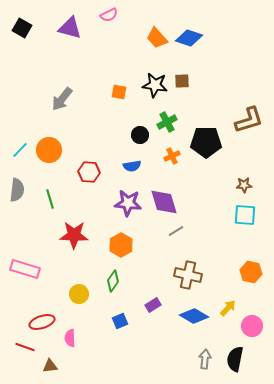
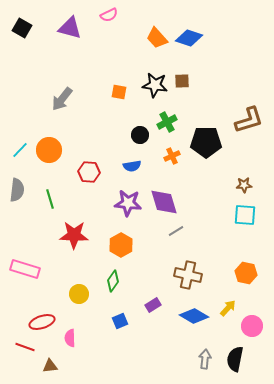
orange hexagon at (251, 272): moved 5 px left, 1 px down
